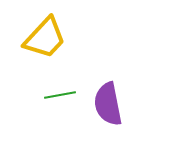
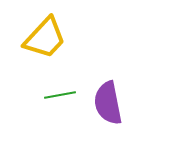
purple semicircle: moved 1 px up
